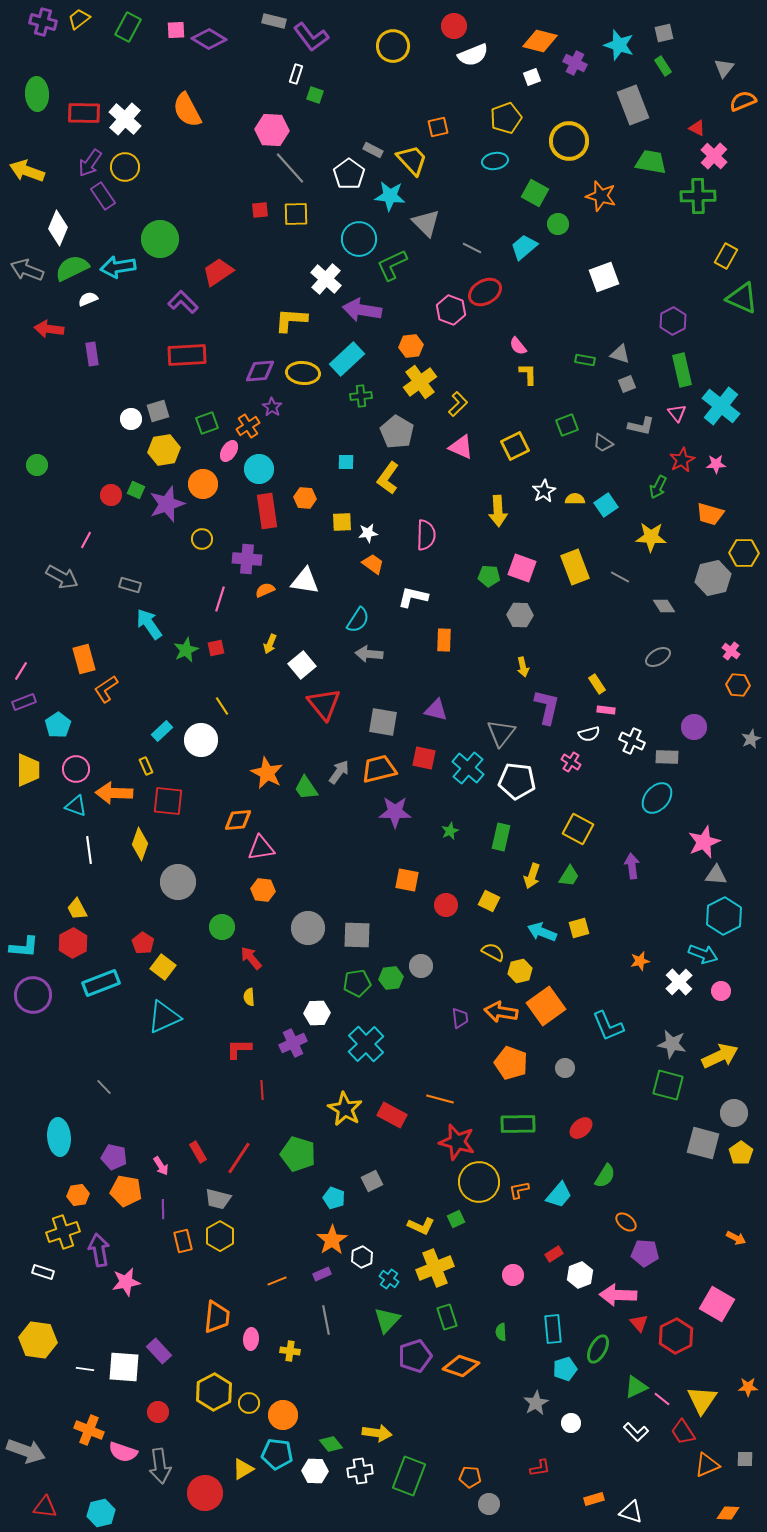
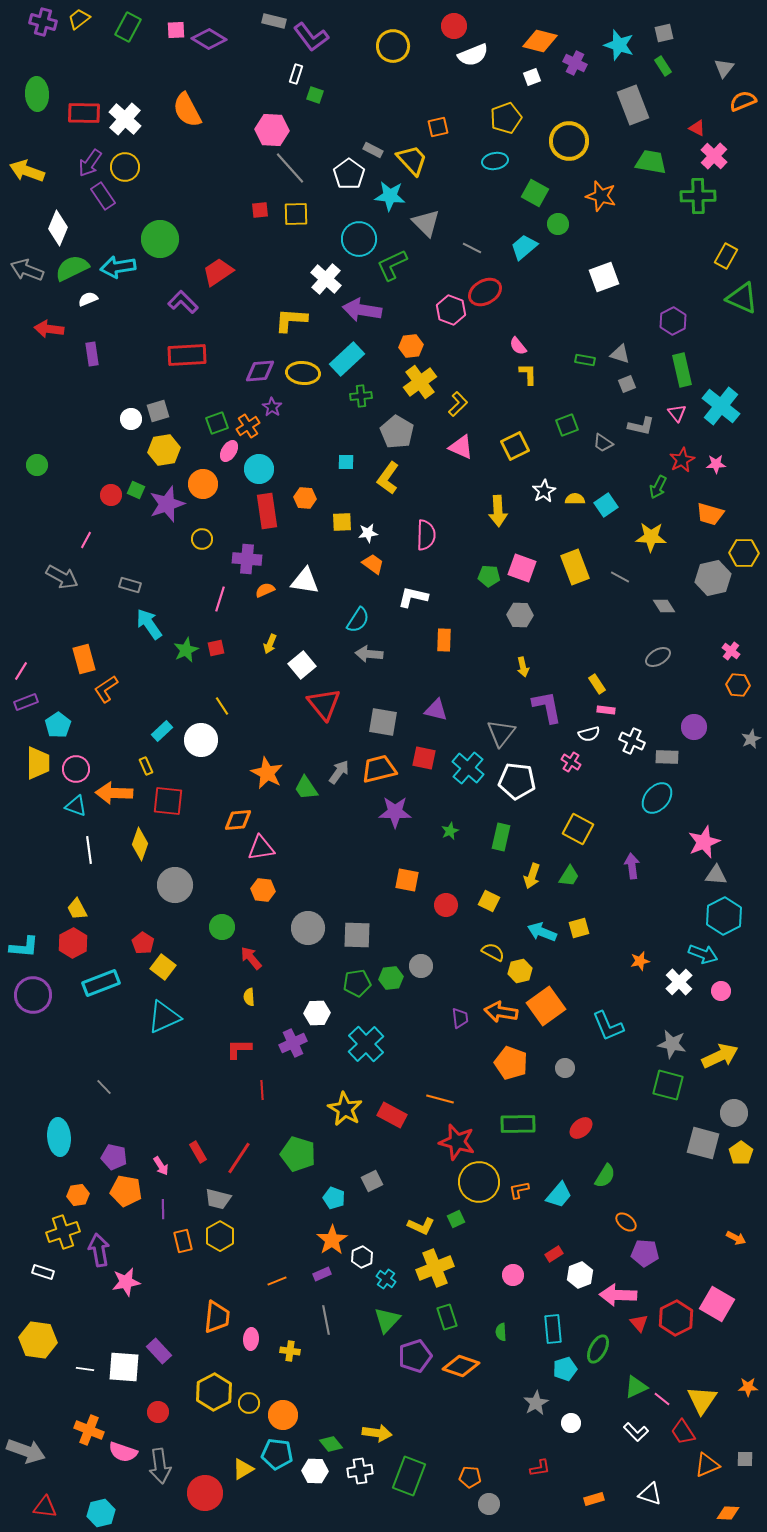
green square at (207, 423): moved 10 px right
purple rectangle at (24, 702): moved 2 px right
purple L-shape at (547, 707): rotated 24 degrees counterclockwise
yellow trapezoid at (28, 770): moved 10 px right, 7 px up
gray circle at (178, 882): moved 3 px left, 3 px down
cyan cross at (389, 1279): moved 3 px left
red hexagon at (676, 1336): moved 18 px up
white triangle at (631, 1512): moved 19 px right, 18 px up
